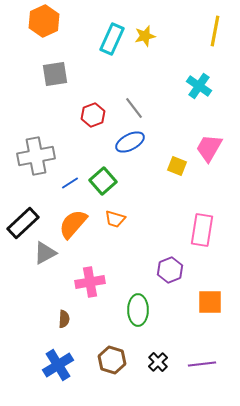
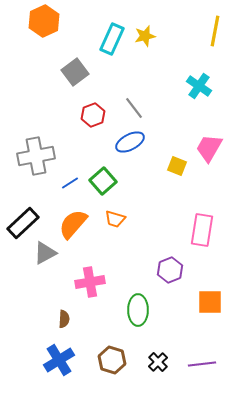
gray square: moved 20 px right, 2 px up; rotated 28 degrees counterclockwise
blue cross: moved 1 px right, 5 px up
